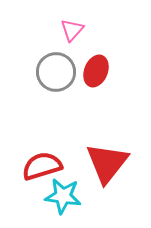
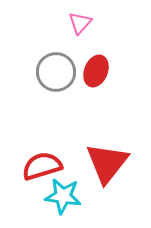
pink triangle: moved 8 px right, 7 px up
